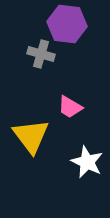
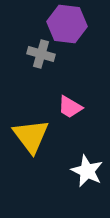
white star: moved 9 px down
